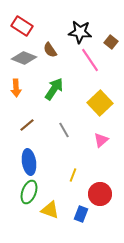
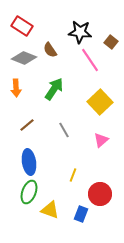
yellow square: moved 1 px up
